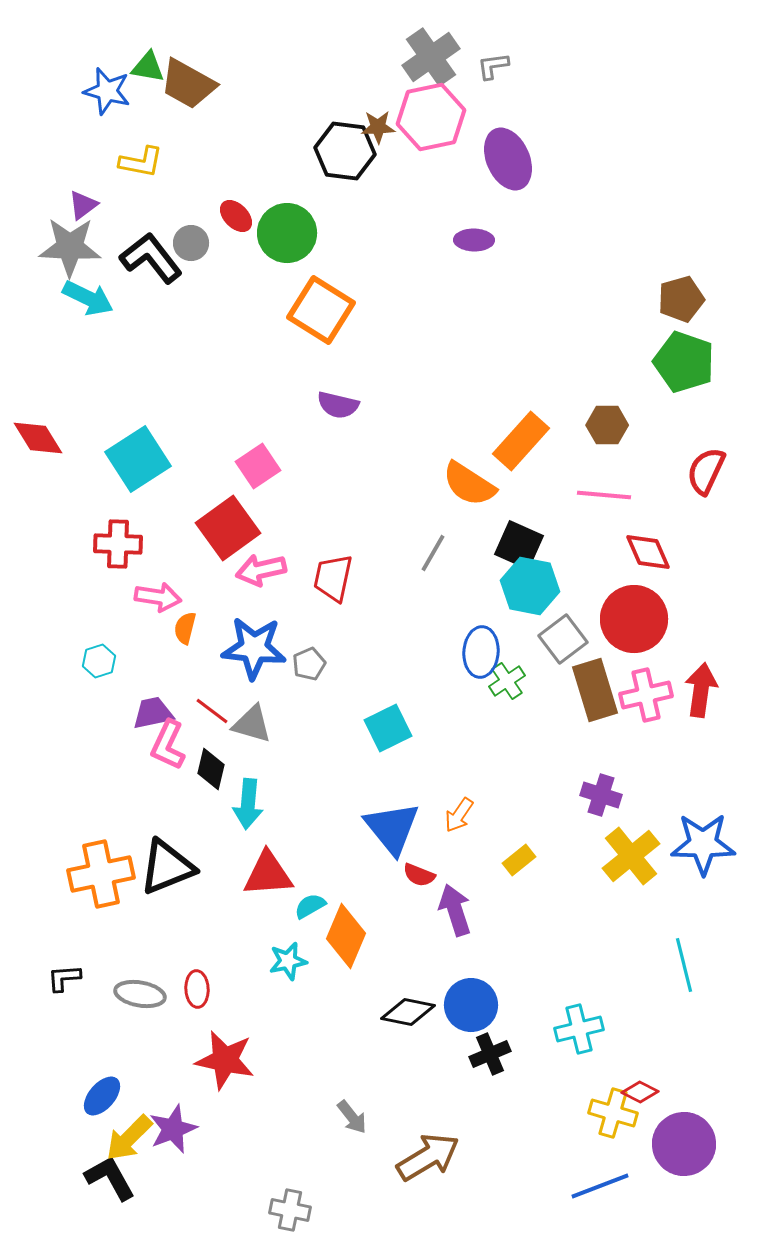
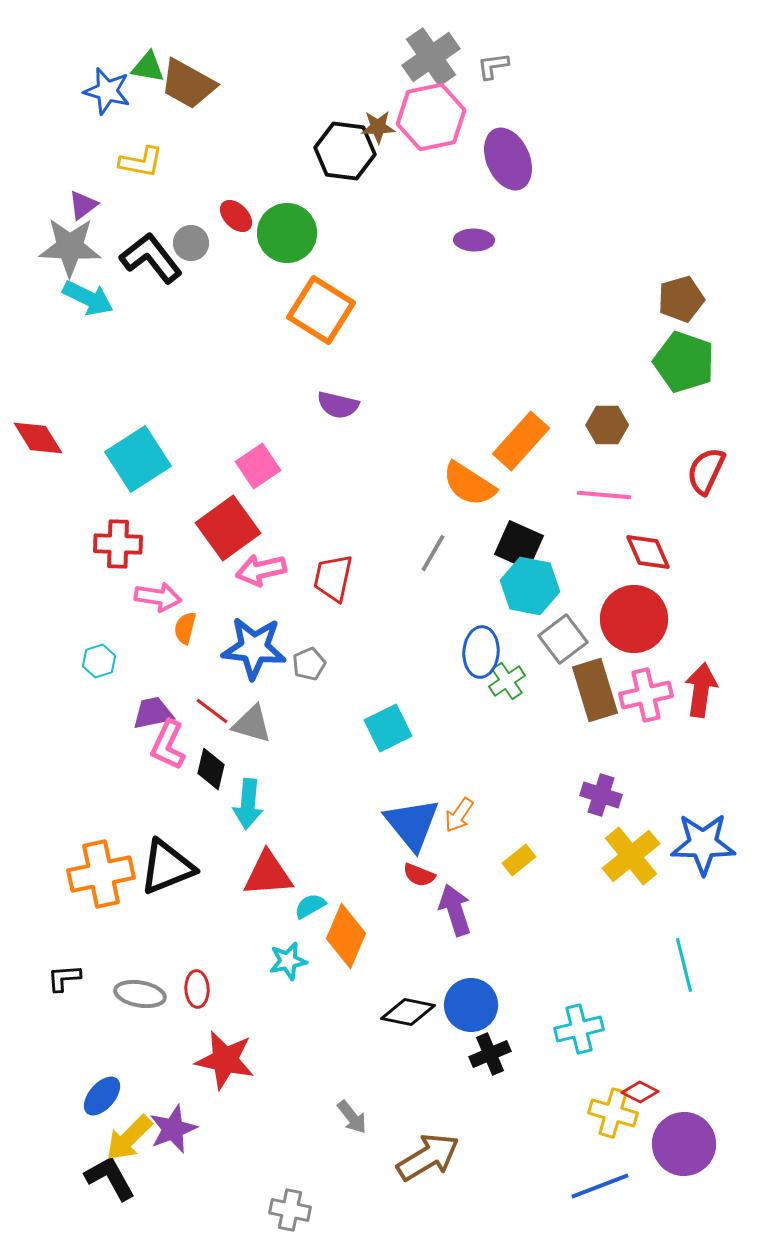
blue triangle at (392, 828): moved 20 px right, 4 px up
